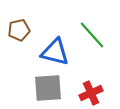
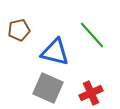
gray square: rotated 28 degrees clockwise
